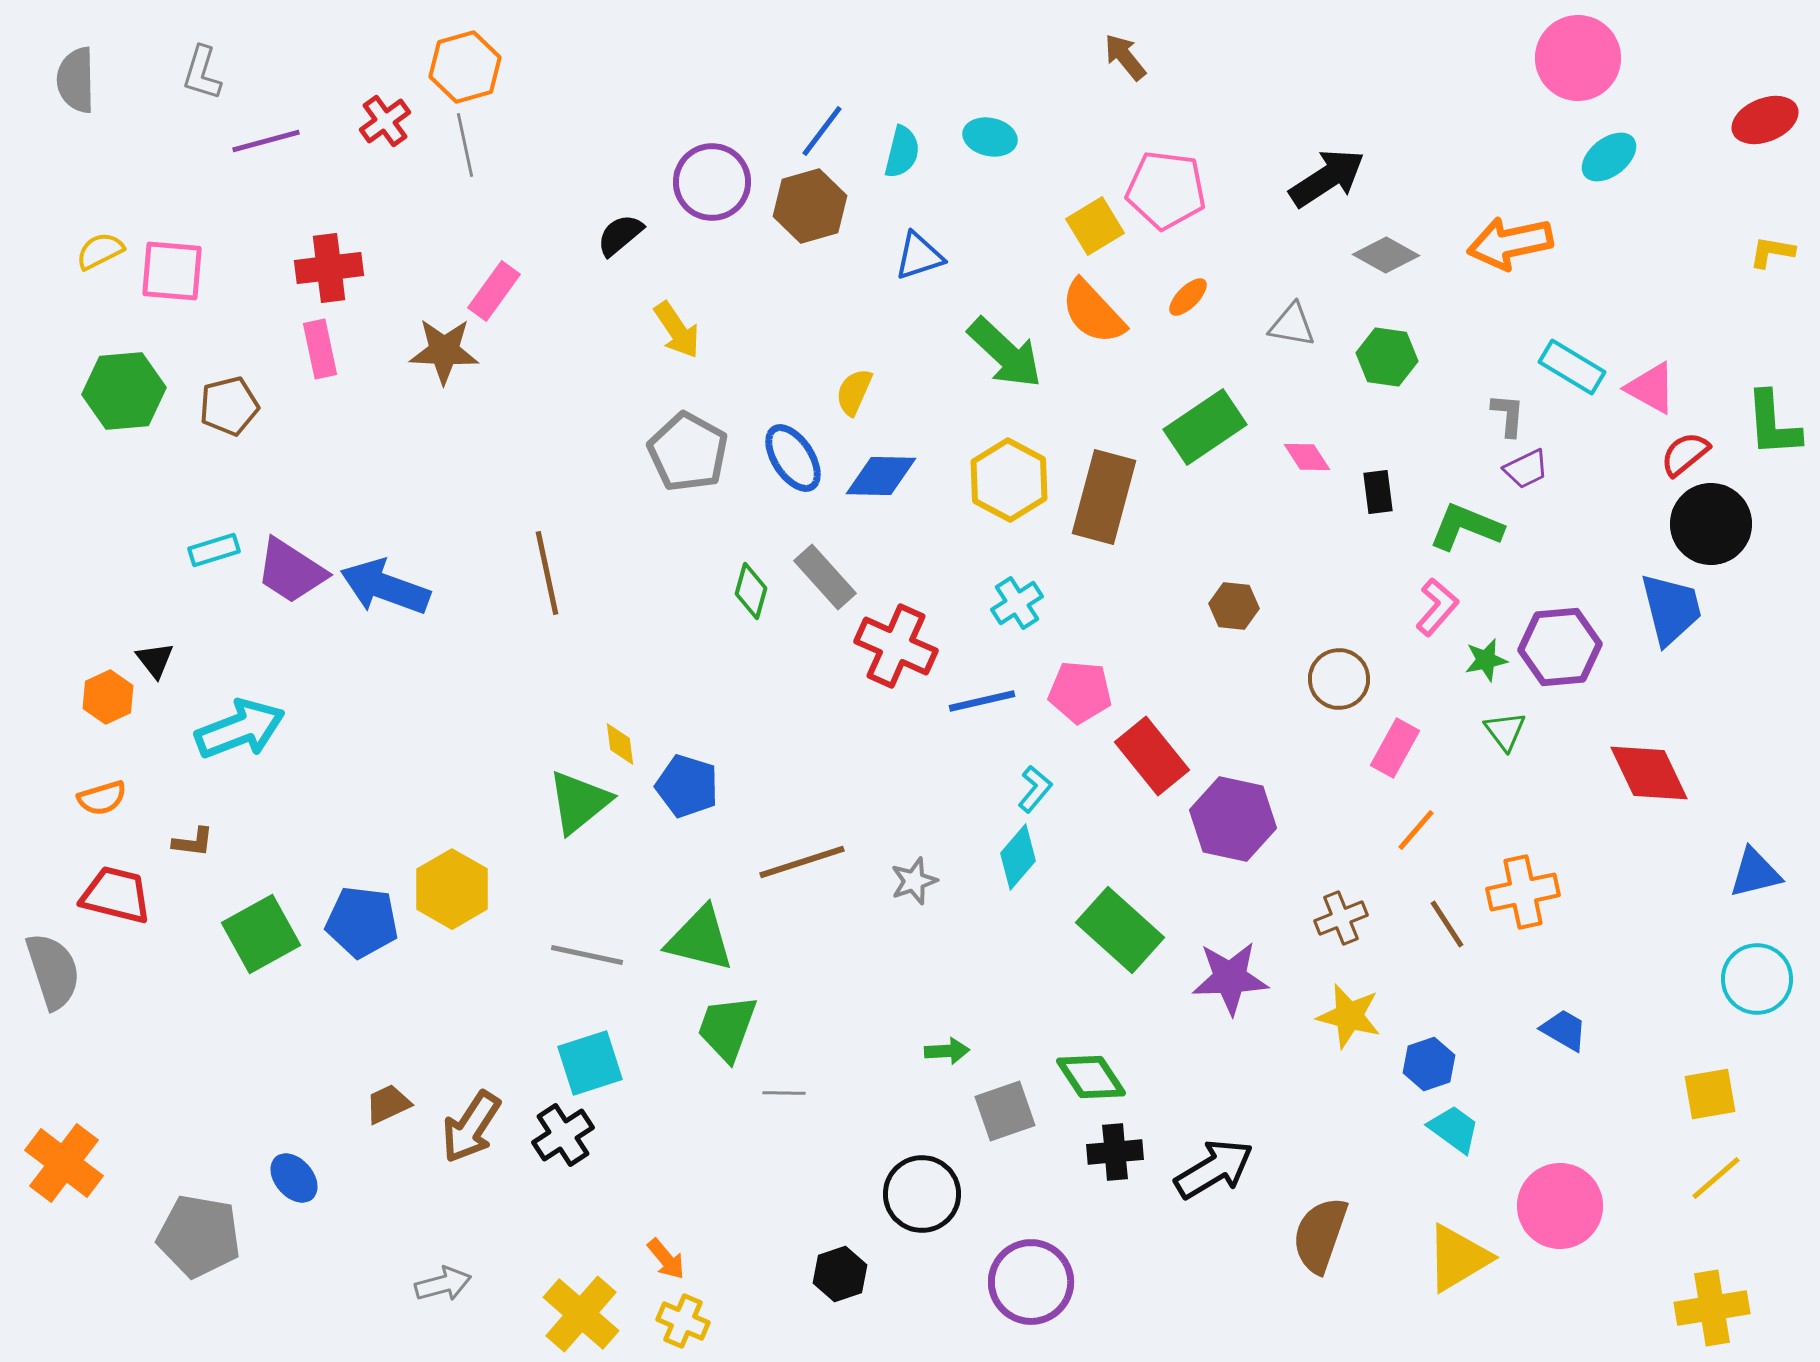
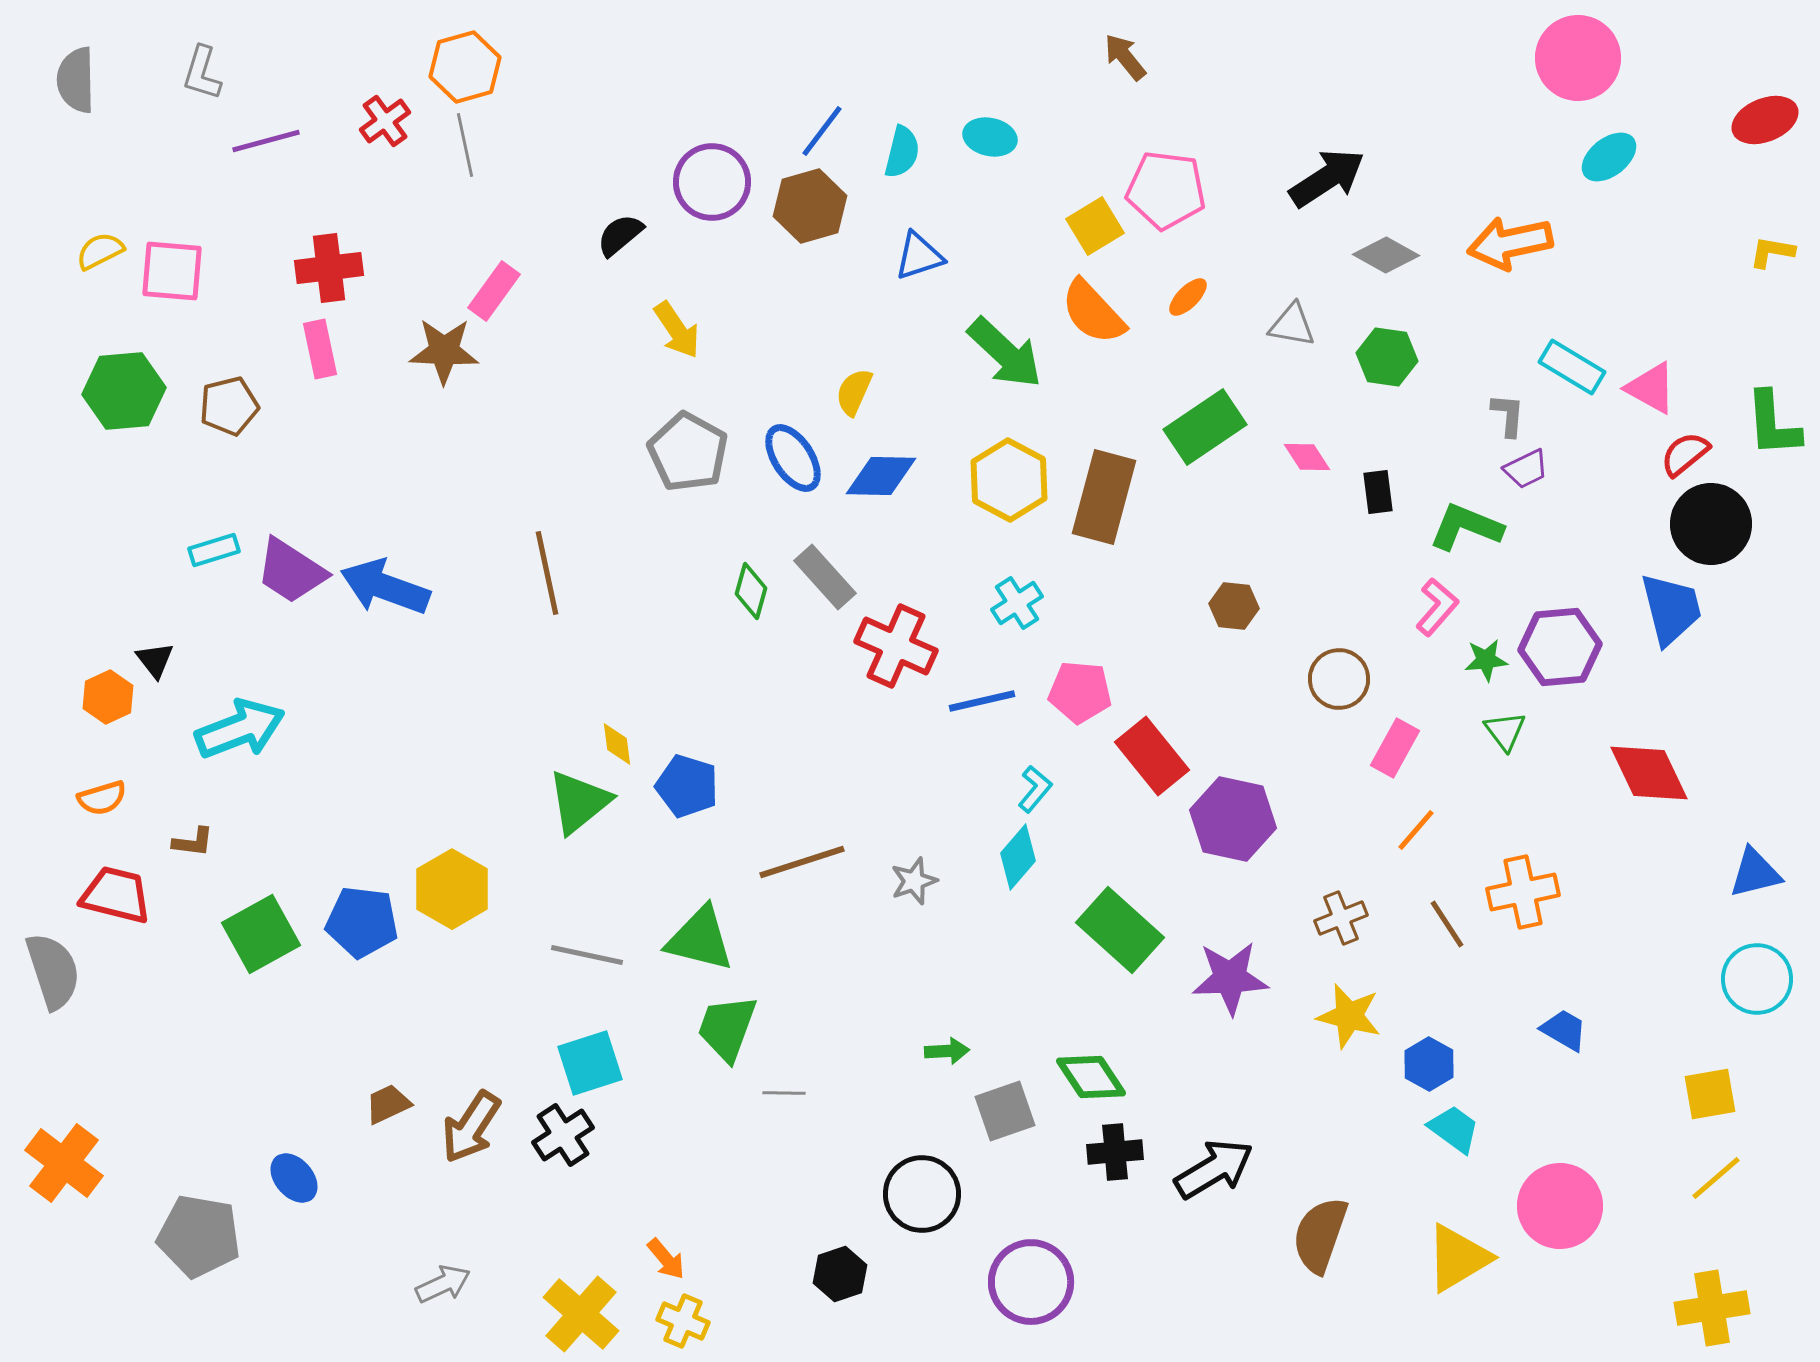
green star at (1486, 660): rotated 6 degrees clockwise
yellow diamond at (620, 744): moved 3 px left
blue hexagon at (1429, 1064): rotated 12 degrees counterclockwise
gray arrow at (443, 1284): rotated 10 degrees counterclockwise
